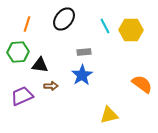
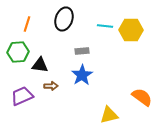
black ellipse: rotated 20 degrees counterclockwise
cyan line: rotated 56 degrees counterclockwise
gray rectangle: moved 2 px left, 1 px up
orange semicircle: moved 13 px down
